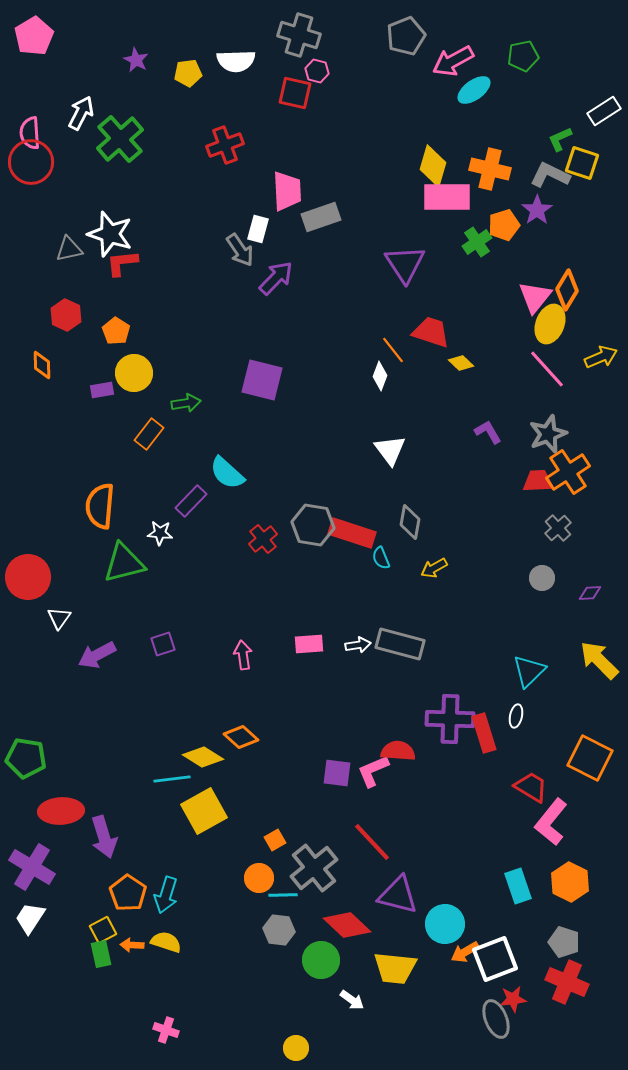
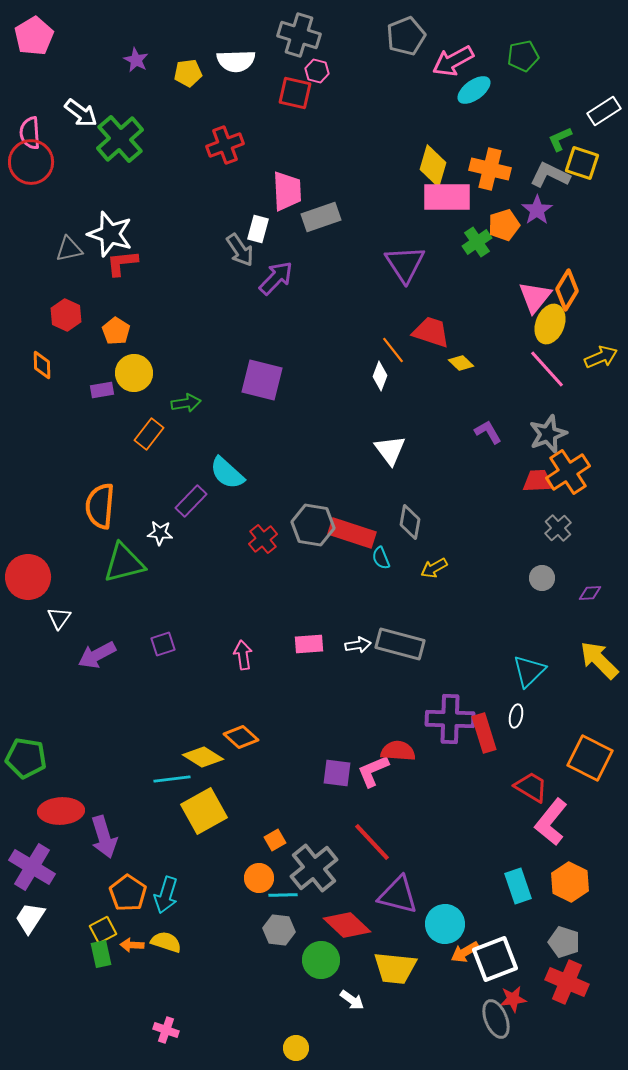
white arrow at (81, 113): rotated 100 degrees clockwise
